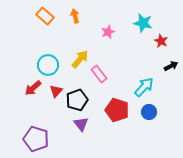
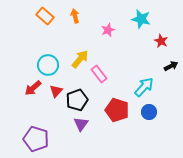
cyan star: moved 2 px left, 4 px up
pink star: moved 2 px up
purple triangle: rotated 14 degrees clockwise
